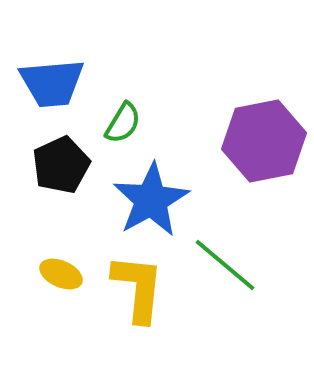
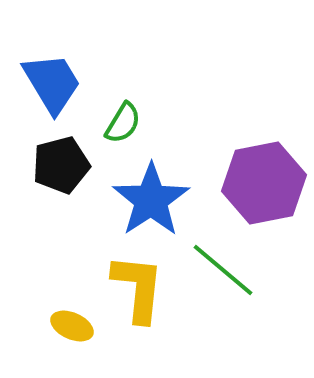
blue trapezoid: rotated 116 degrees counterclockwise
purple hexagon: moved 42 px down
black pentagon: rotated 10 degrees clockwise
blue star: rotated 4 degrees counterclockwise
green line: moved 2 px left, 5 px down
yellow ellipse: moved 11 px right, 52 px down
